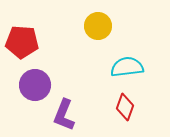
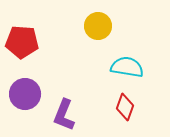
cyan semicircle: rotated 16 degrees clockwise
purple circle: moved 10 px left, 9 px down
